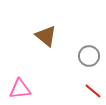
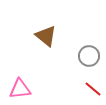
red line: moved 2 px up
